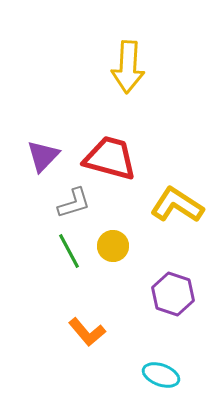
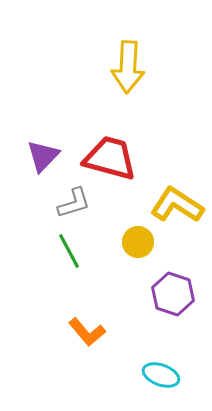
yellow circle: moved 25 px right, 4 px up
